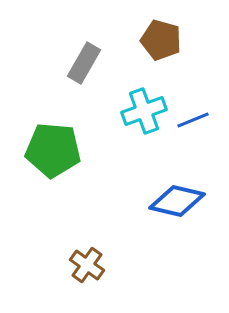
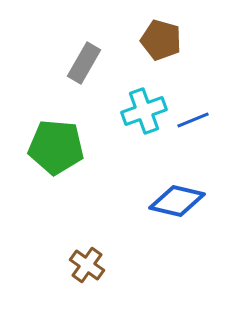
green pentagon: moved 3 px right, 3 px up
